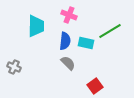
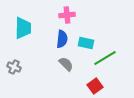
pink cross: moved 2 px left; rotated 28 degrees counterclockwise
cyan trapezoid: moved 13 px left, 2 px down
green line: moved 5 px left, 27 px down
blue semicircle: moved 3 px left, 2 px up
gray semicircle: moved 2 px left, 1 px down
